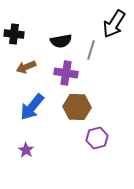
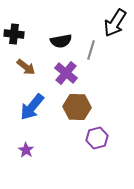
black arrow: moved 1 px right, 1 px up
brown arrow: rotated 120 degrees counterclockwise
purple cross: rotated 30 degrees clockwise
